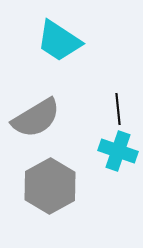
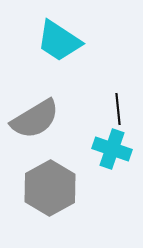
gray semicircle: moved 1 px left, 1 px down
cyan cross: moved 6 px left, 2 px up
gray hexagon: moved 2 px down
